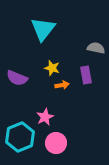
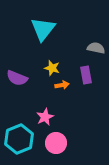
cyan hexagon: moved 1 px left, 2 px down
